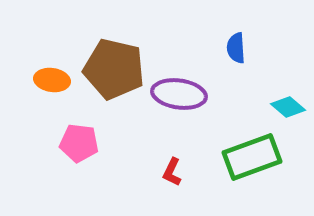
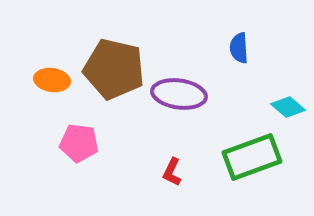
blue semicircle: moved 3 px right
